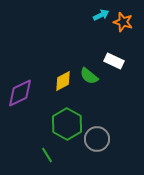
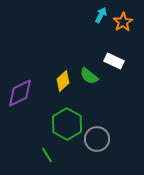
cyan arrow: rotated 35 degrees counterclockwise
orange star: rotated 24 degrees clockwise
yellow diamond: rotated 15 degrees counterclockwise
